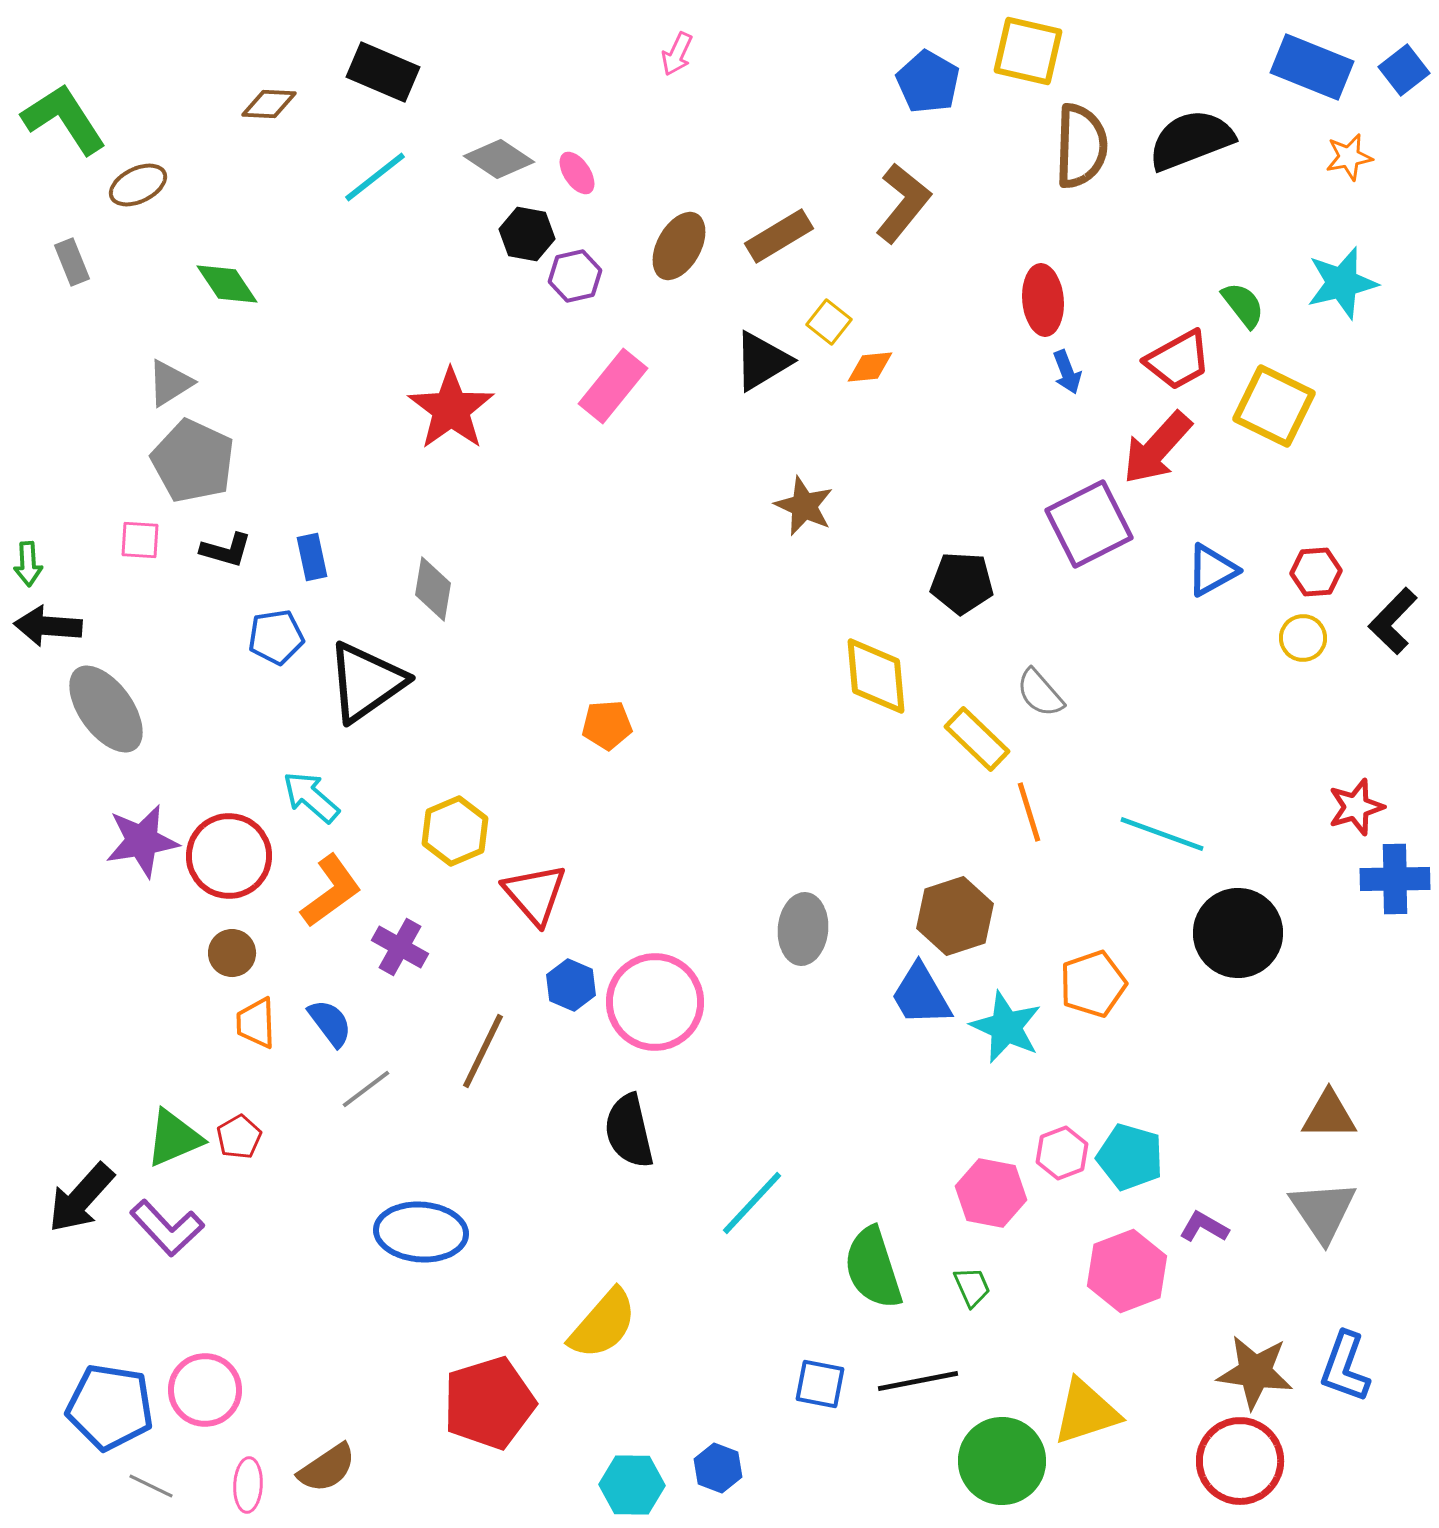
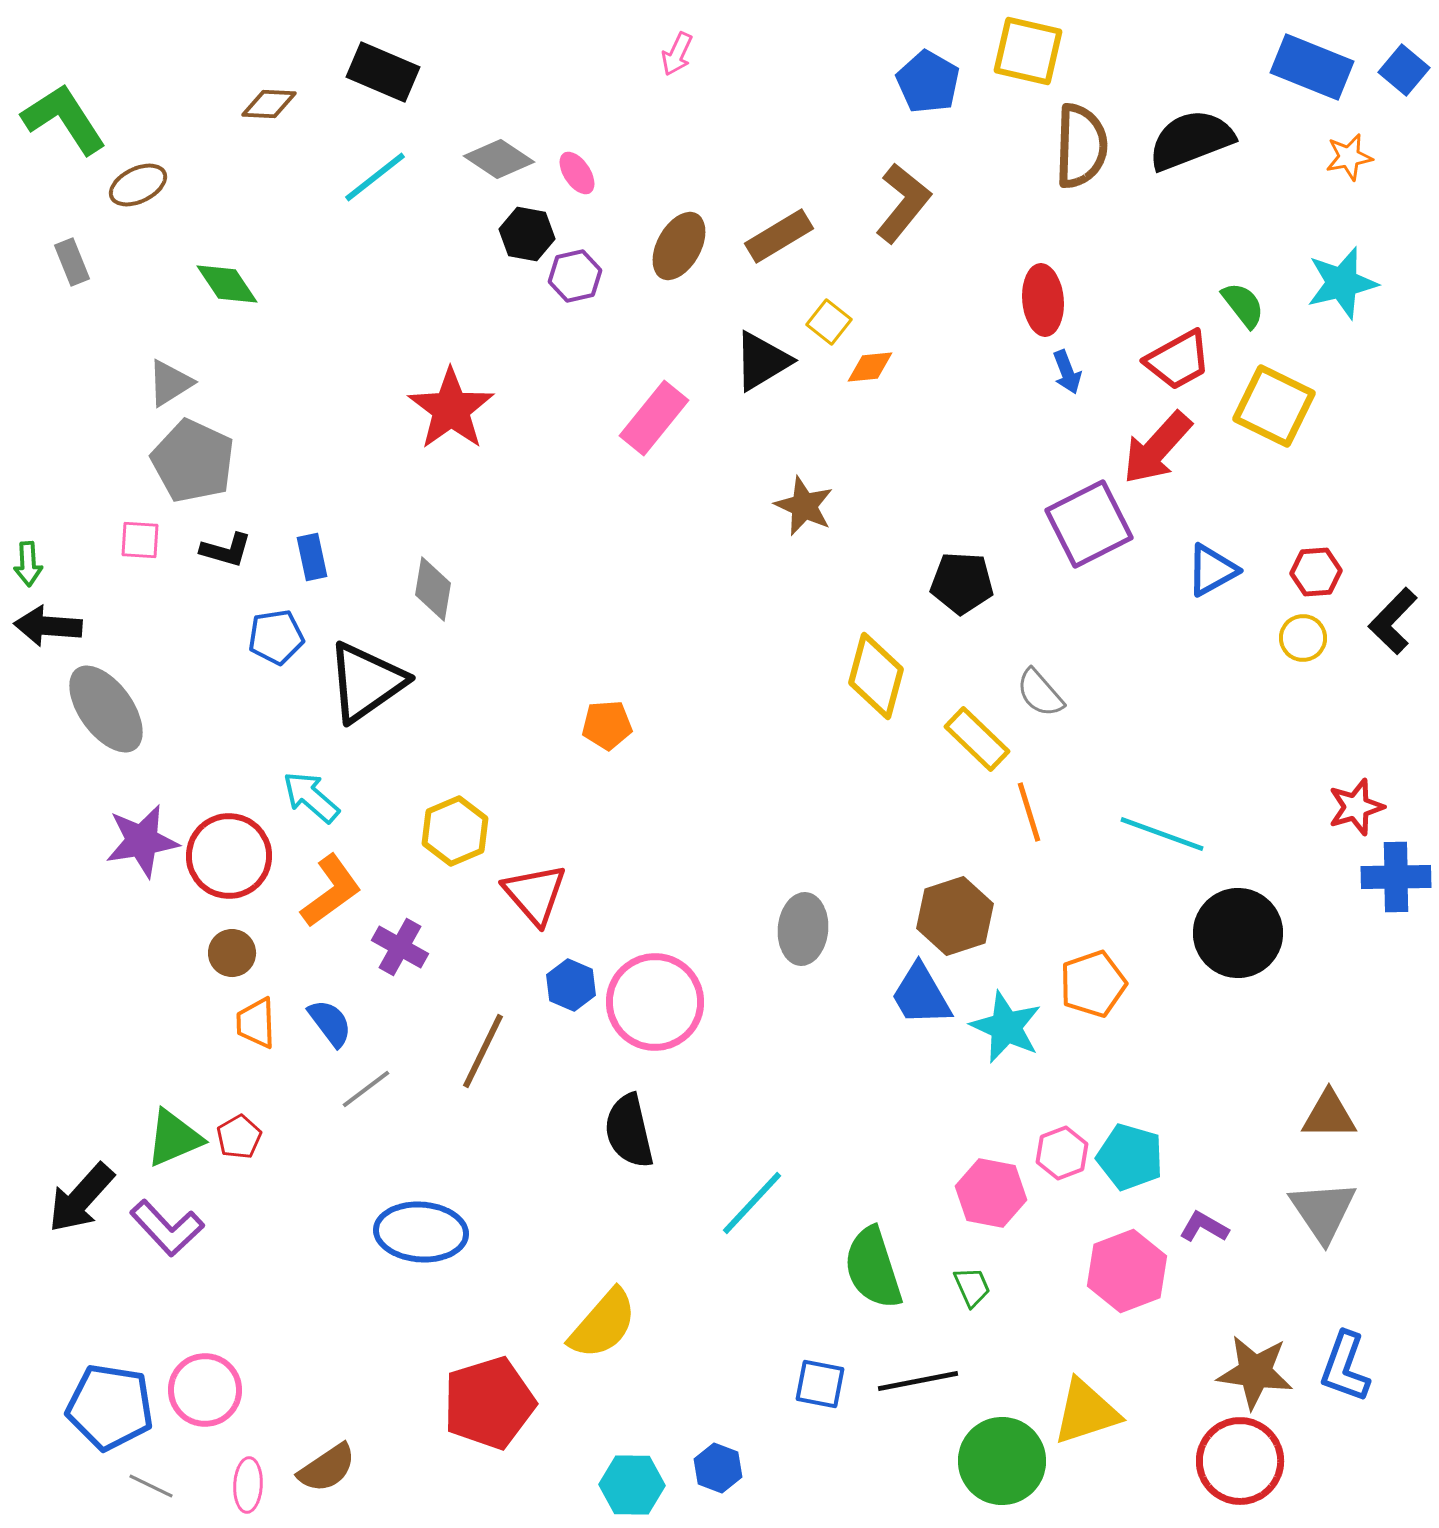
blue square at (1404, 70): rotated 12 degrees counterclockwise
pink rectangle at (613, 386): moved 41 px right, 32 px down
yellow diamond at (876, 676): rotated 20 degrees clockwise
blue cross at (1395, 879): moved 1 px right, 2 px up
